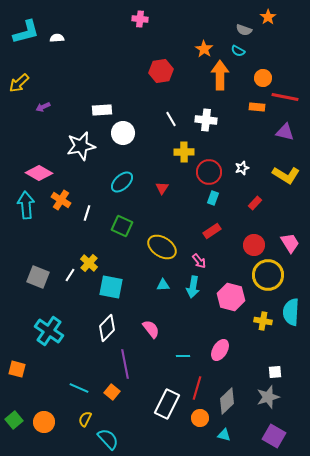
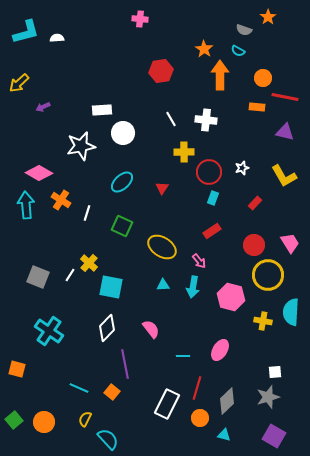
yellow L-shape at (286, 175): moved 2 px left, 1 px down; rotated 28 degrees clockwise
